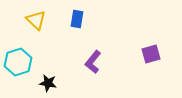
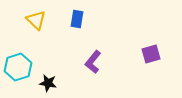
cyan hexagon: moved 5 px down
